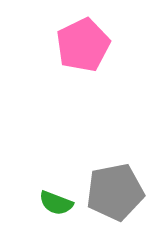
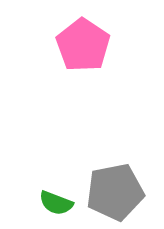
pink pentagon: rotated 12 degrees counterclockwise
